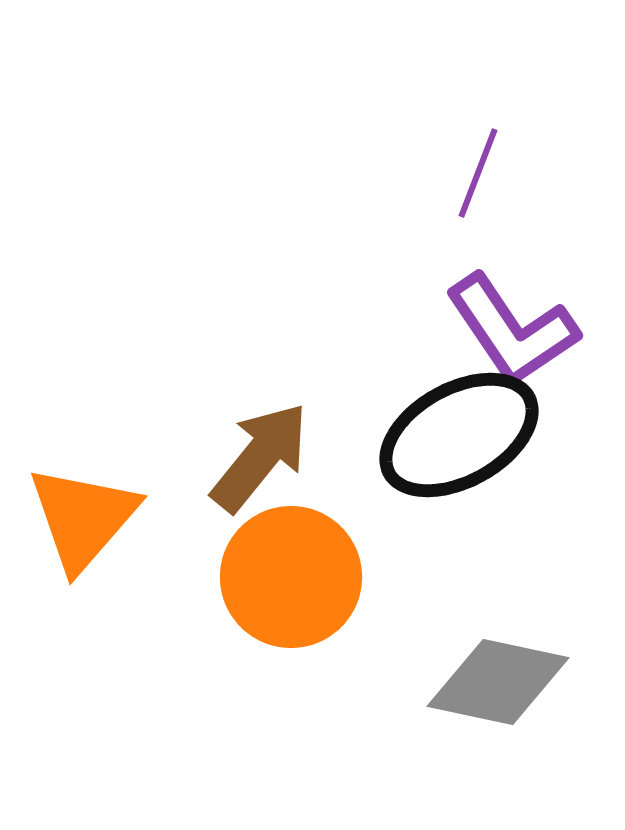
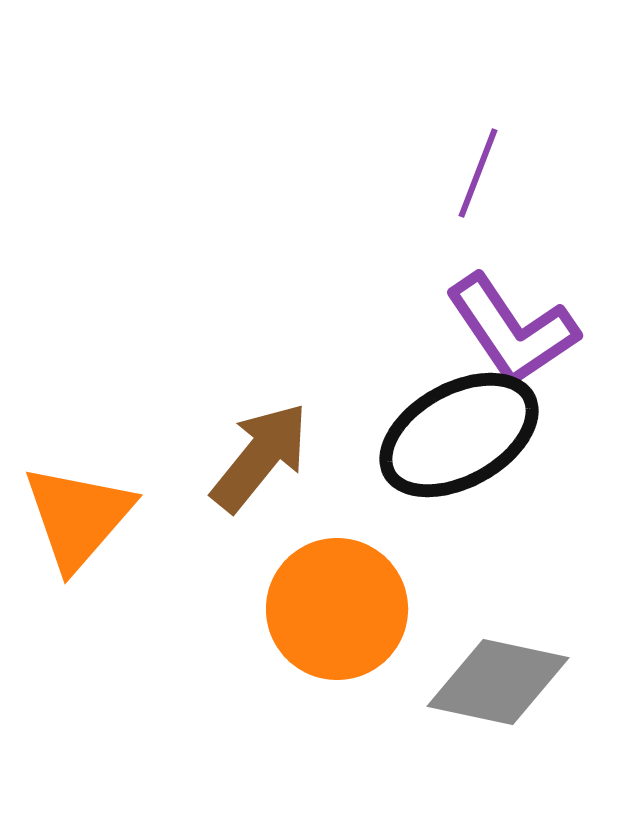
orange triangle: moved 5 px left, 1 px up
orange circle: moved 46 px right, 32 px down
